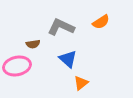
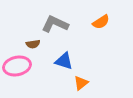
gray L-shape: moved 6 px left, 3 px up
blue triangle: moved 4 px left, 2 px down; rotated 24 degrees counterclockwise
